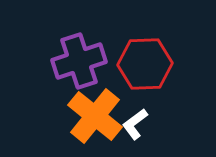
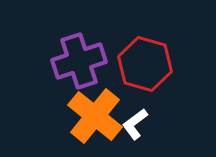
red hexagon: rotated 18 degrees clockwise
